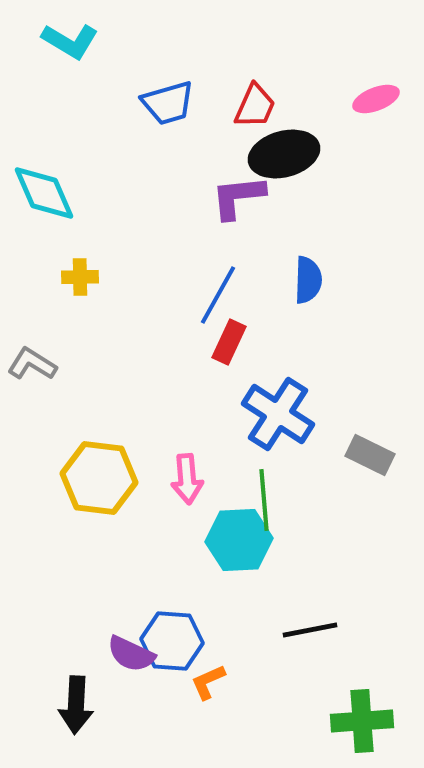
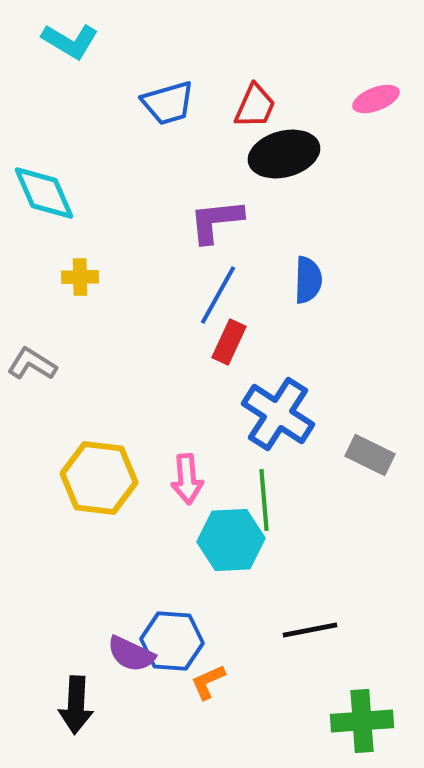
purple L-shape: moved 22 px left, 24 px down
cyan hexagon: moved 8 px left
